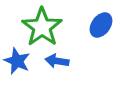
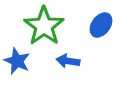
green star: moved 2 px right, 1 px up
blue arrow: moved 11 px right
